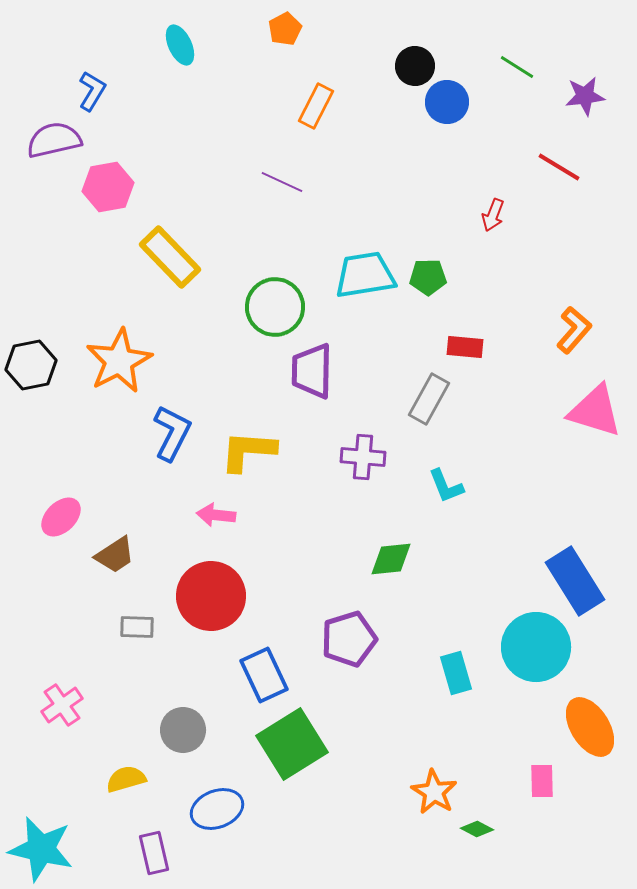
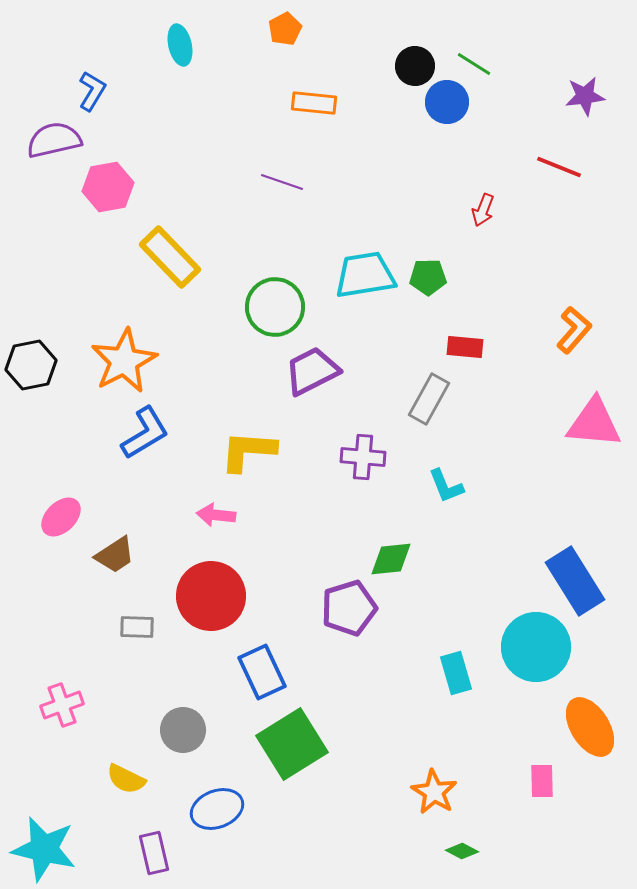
cyan ellipse at (180, 45): rotated 12 degrees clockwise
green line at (517, 67): moved 43 px left, 3 px up
orange rectangle at (316, 106): moved 2 px left, 3 px up; rotated 69 degrees clockwise
red line at (559, 167): rotated 9 degrees counterclockwise
purple line at (282, 182): rotated 6 degrees counterclockwise
red arrow at (493, 215): moved 10 px left, 5 px up
orange star at (119, 361): moved 5 px right
purple trapezoid at (312, 371): rotated 62 degrees clockwise
pink triangle at (595, 411): moved 1 px left, 12 px down; rotated 12 degrees counterclockwise
blue L-shape at (172, 433): moved 27 px left; rotated 32 degrees clockwise
purple pentagon at (349, 639): moved 31 px up
blue rectangle at (264, 675): moved 2 px left, 3 px up
pink cross at (62, 705): rotated 15 degrees clockwise
yellow semicircle at (126, 779): rotated 138 degrees counterclockwise
green diamond at (477, 829): moved 15 px left, 22 px down
cyan star at (41, 849): moved 3 px right
